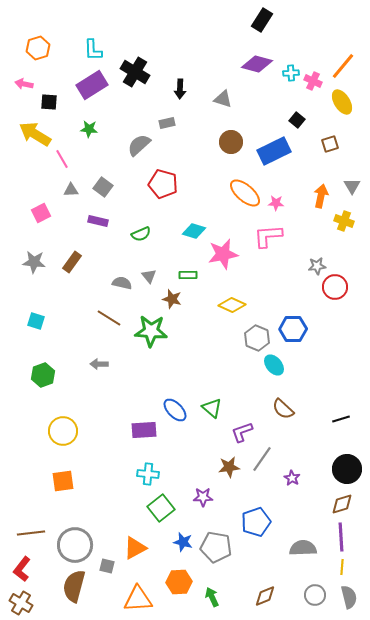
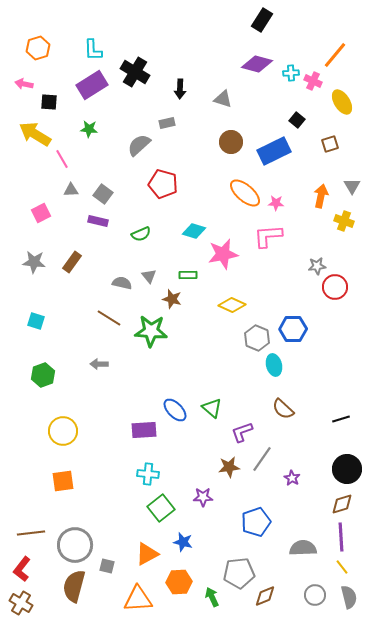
orange line at (343, 66): moved 8 px left, 11 px up
gray square at (103, 187): moved 7 px down
cyan ellipse at (274, 365): rotated 25 degrees clockwise
gray pentagon at (216, 547): moved 23 px right, 26 px down; rotated 16 degrees counterclockwise
orange triangle at (135, 548): moved 12 px right, 6 px down
yellow line at (342, 567): rotated 42 degrees counterclockwise
